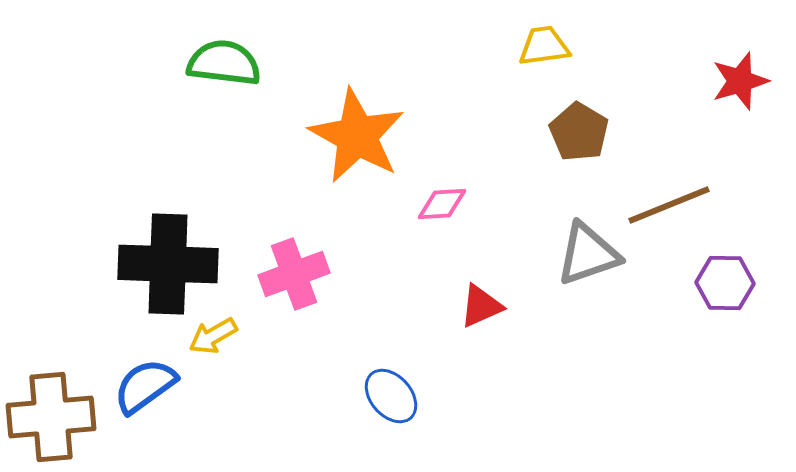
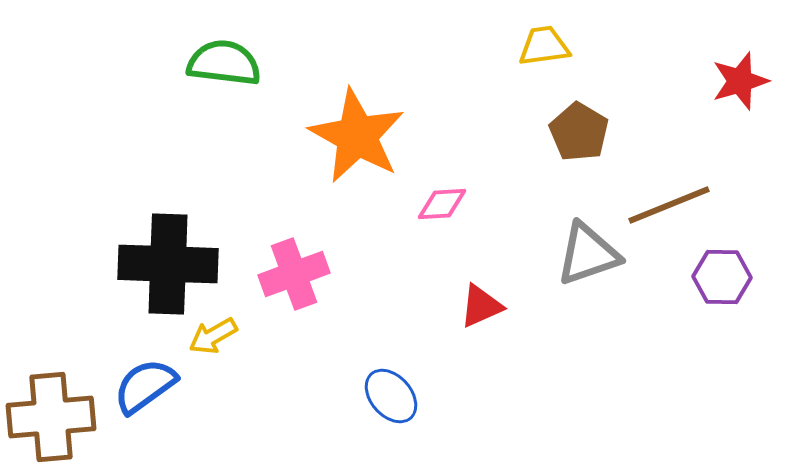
purple hexagon: moved 3 px left, 6 px up
